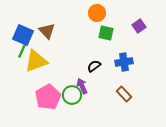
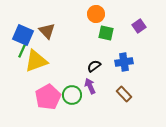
orange circle: moved 1 px left, 1 px down
purple arrow: moved 8 px right
